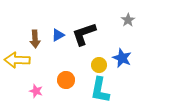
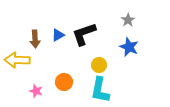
blue star: moved 7 px right, 11 px up
orange circle: moved 2 px left, 2 px down
